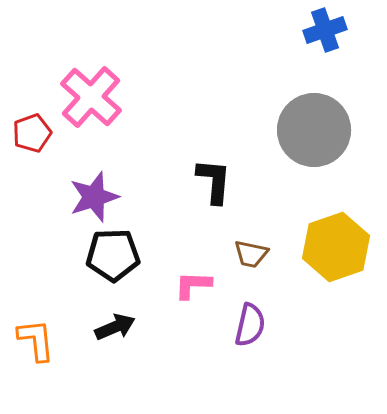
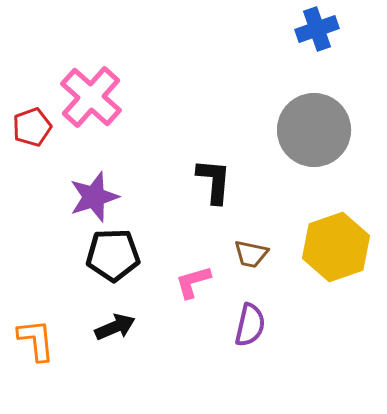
blue cross: moved 8 px left, 1 px up
red pentagon: moved 6 px up
pink L-shape: moved 3 px up; rotated 18 degrees counterclockwise
